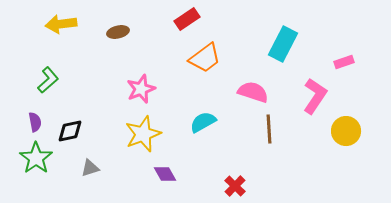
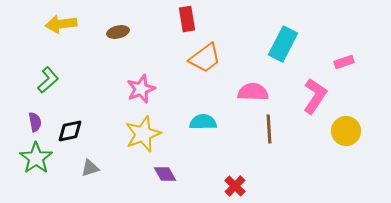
red rectangle: rotated 65 degrees counterclockwise
pink semicircle: rotated 16 degrees counterclockwise
cyan semicircle: rotated 28 degrees clockwise
